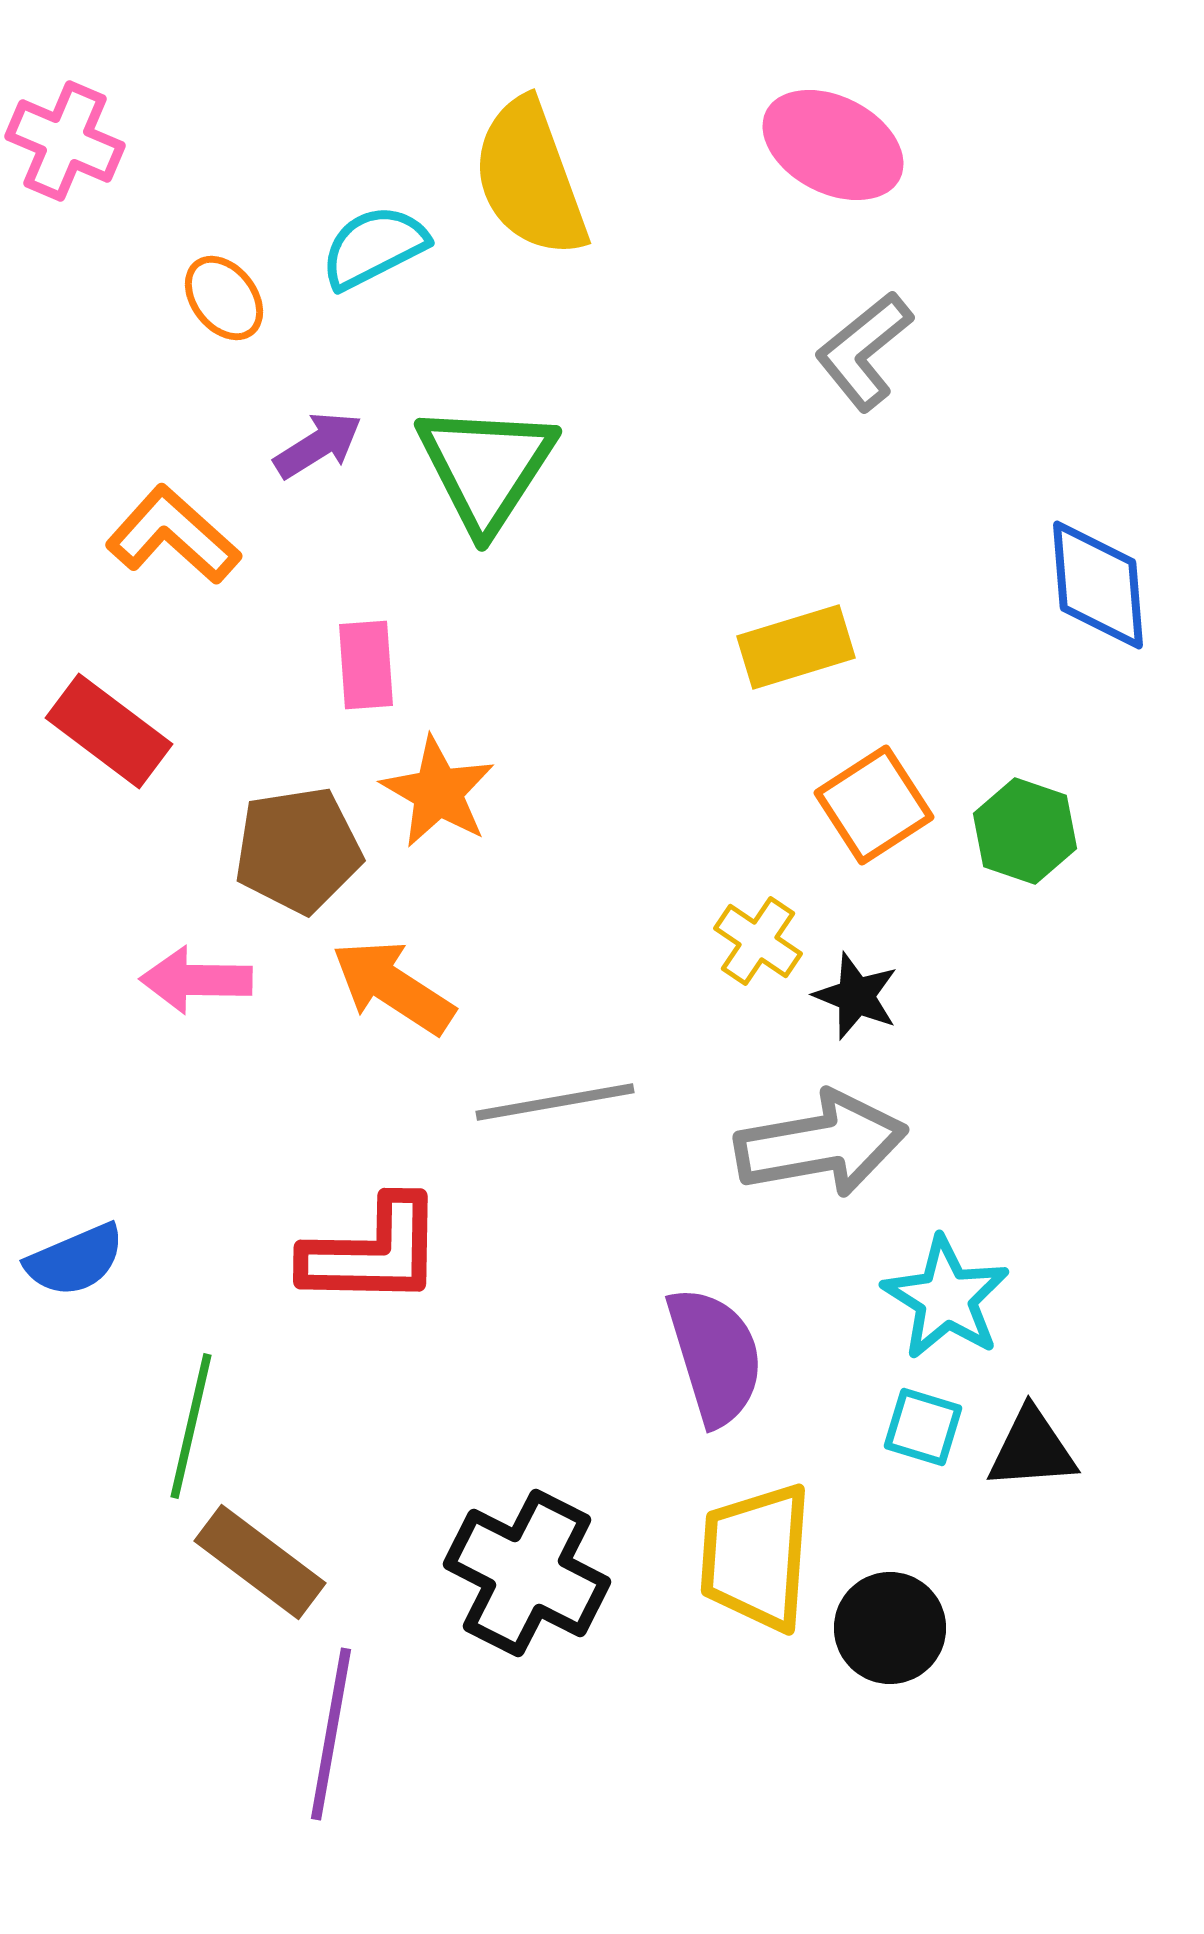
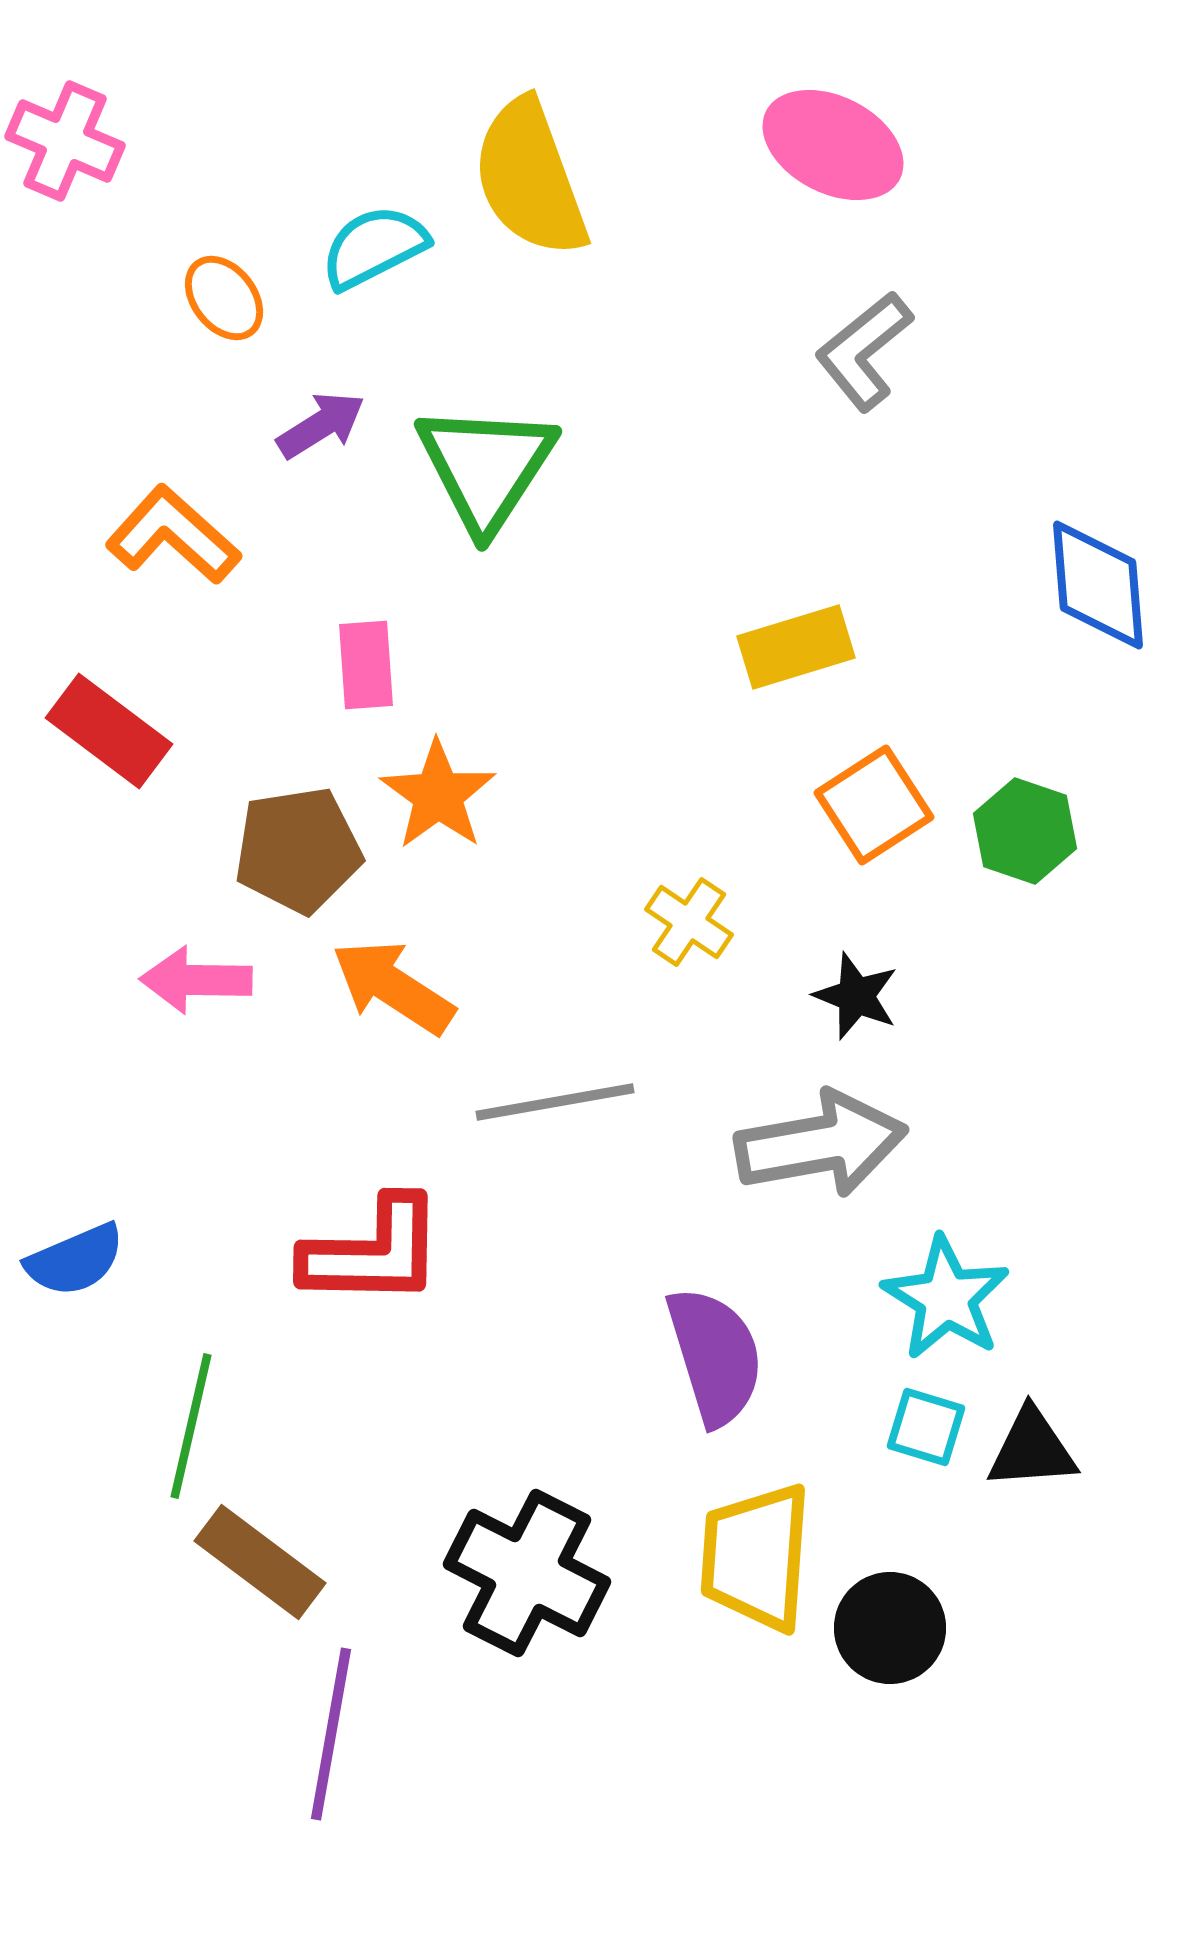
purple arrow: moved 3 px right, 20 px up
orange star: moved 3 px down; rotated 6 degrees clockwise
yellow cross: moved 69 px left, 19 px up
cyan square: moved 3 px right
